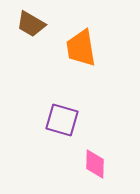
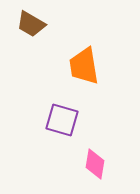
orange trapezoid: moved 3 px right, 18 px down
pink diamond: rotated 8 degrees clockwise
